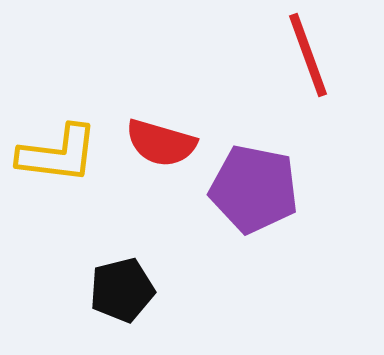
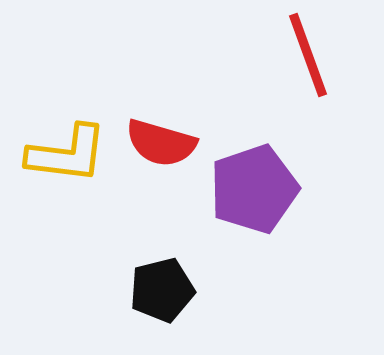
yellow L-shape: moved 9 px right
purple pentagon: rotated 30 degrees counterclockwise
black pentagon: moved 40 px right
